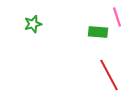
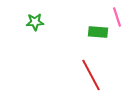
green star: moved 2 px right, 2 px up; rotated 12 degrees clockwise
red line: moved 18 px left
